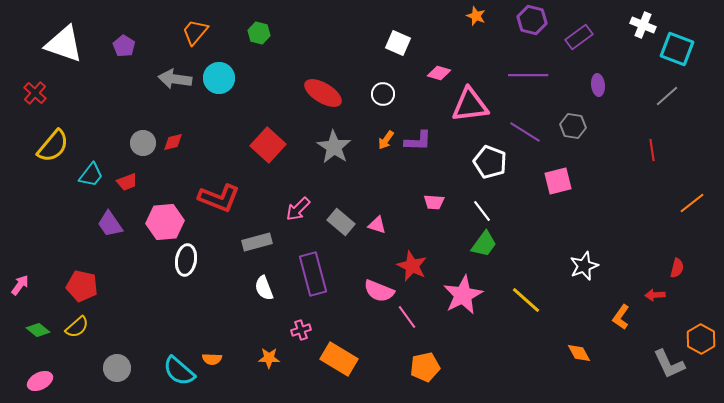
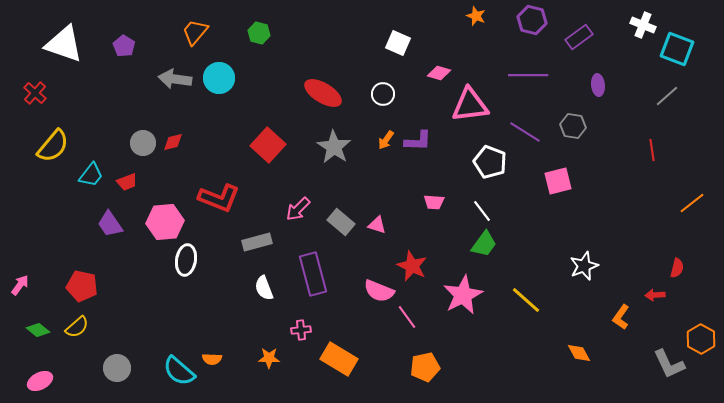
pink cross at (301, 330): rotated 12 degrees clockwise
